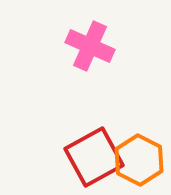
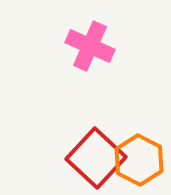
red square: moved 2 px right, 1 px down; rotated 18 degrees counterclockwise
